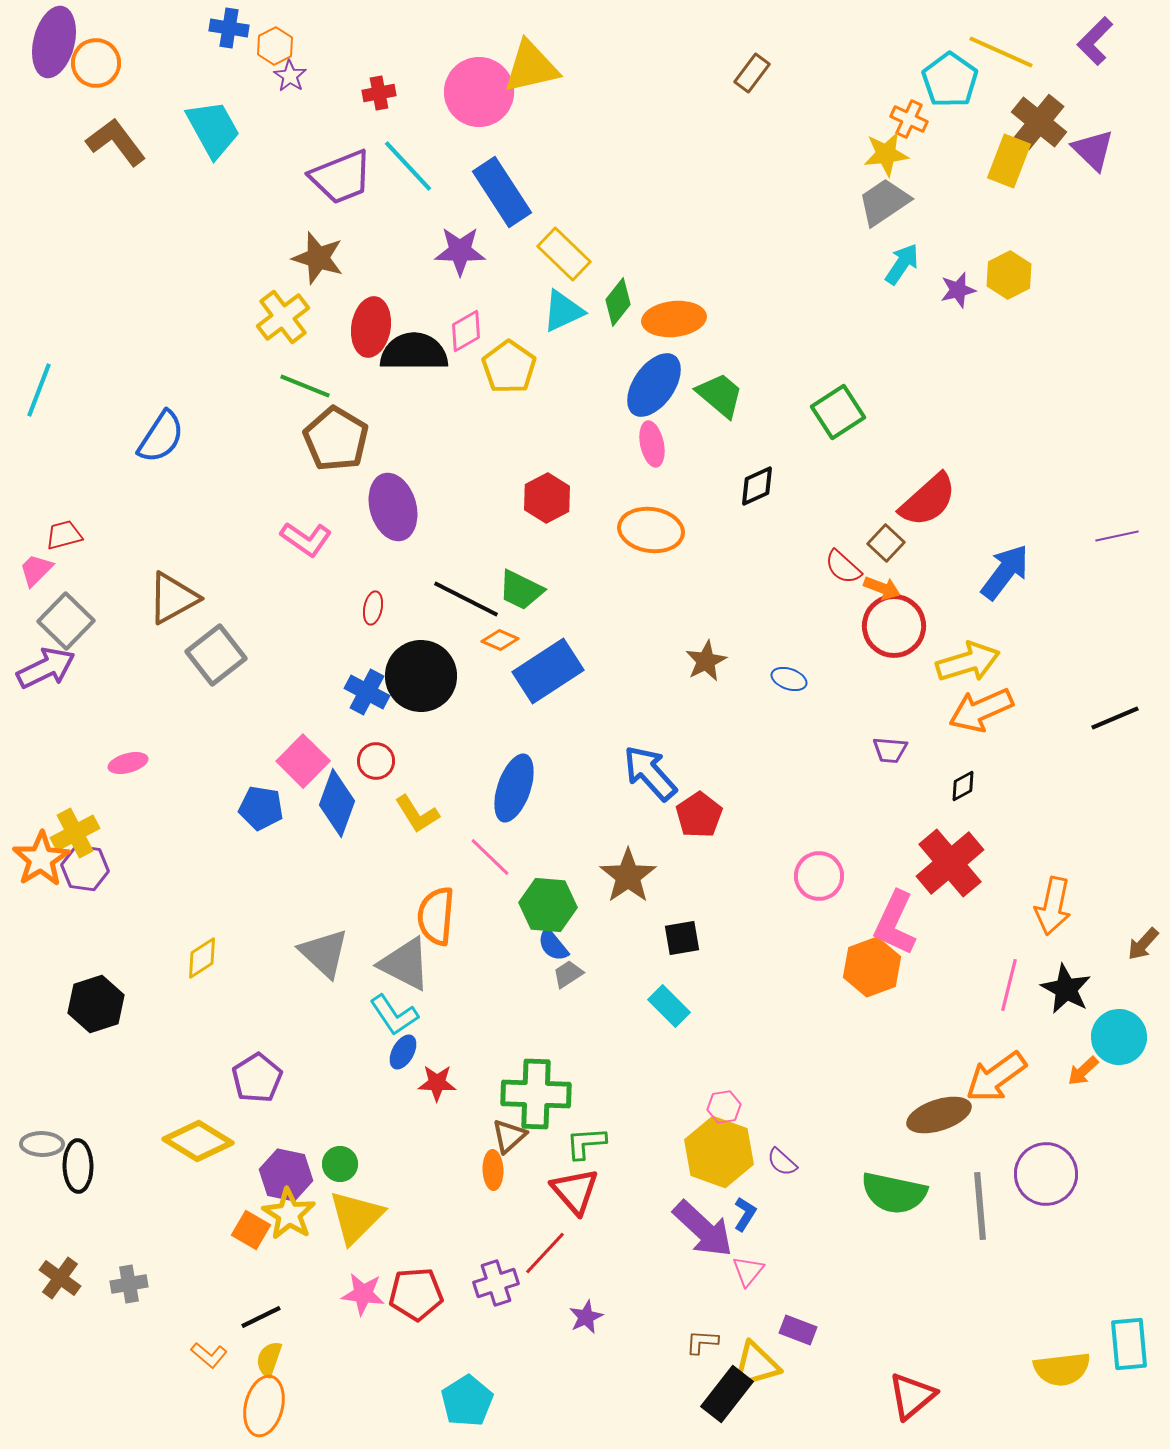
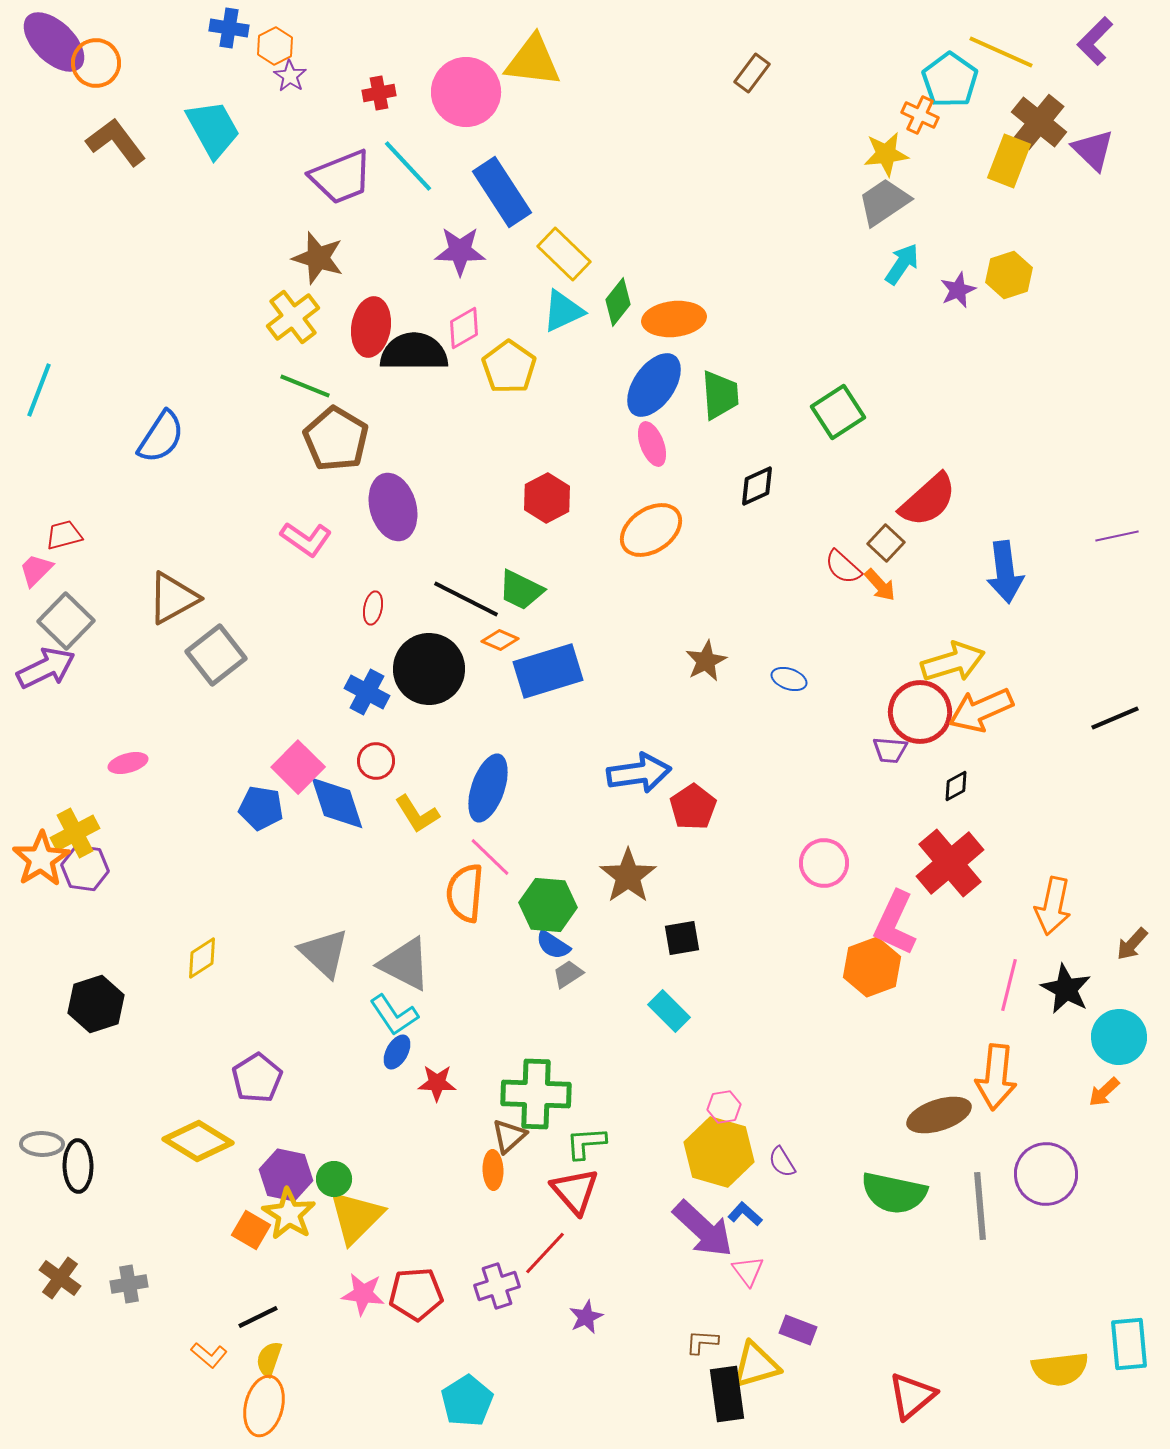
purple ellipse at (54, 42): rotated 60 degrees counterclockwise
yellow triangle at (531, 67): moved 2 px right, 6 px up; rotated 20 degrees clockwise
pink circle at (479, 92): moved 13 px left
orange cross at (909, 119): moved 11 px right, 4 px up
yellow hexagon at (1009, 275): rotated 9 degrees clockwise
purple star at (958, 290): rotated 9 degrees counterclockwise
yellow cross at (283, 317): moved 10 px right
pink diamond at (466, 331): moved 2 px left, 3 px up
green trapezoid at (720, 395): rotated 46 degrees clockwise
pink ellipse at (652, 444): rotated 9 degrees counterclockwise
orange ellipse at (651, 530): rotated 42 degrees counterclockwise
blue arrow at (1005, 572): rotated 136 degrees clockwise
orange arrow at (882, 588): moved 2 px left, 3 px up; rotated 27 degrees clockwise
red circle at (894, 626): moved 26 px right, 86 px down
yellow arrow at (968, 662): moved 15 px left
blue rectangle at (548, 671): rotated 16 degrees clockwise
black circle at (421, 676): moved 8 px right, 7 px up
pink square at (303, 761): moved 5 px left, 6 px down
blue arrow at (650, 773): moved 11 px left; rotated 124 degrees clockwise
black diamond at (963, 786): moved 7 px left
blue ellipse at (514, 788): moved 26 px left
blue diamond at (337, 803): rotated 38 degrees counterclockwise
red pentagon at (699, 815): moved 6 px left, 8 px up
pink circle at (819, 876): moved 5 px right, 13 px up
orange semicircle at (436, 916): moved 29 px right, 23 px up
brown arrow at (1143, 944): moved 11 px left
blue semicircle at (553, 945): rotated 18 degrees counterclockwise
cyan rectangle at (669, 1006): moved 5 px down
blue ellipse at (403, 1052): moved 6 px left
orange arrow at (1083, 1071): moved 21 px right, 21 px down
orange arrow at (996, 1077): rotated 48 degrees counterclockwise
yellow hexagon at (719, 1152): rotated 4 degrees counterclockwise
purple semicircle at (782, 1162): rotated 16 degrees clockwise
green circle at (340, 1164): moved 6 px left, 15 px down
blue L-shape at (745, 1214): rotated 80 degrees counterclockwise
pink triangle at (748, 1271): rotated 16 degrees counterclockwise
purple cross at (496, 1283): moved 1 px right, 3 px down
black line at (261, 1317): moved 3 px left
yellow semicircle at (1062, 1369): moved 2 px left
black rectangle at (727, 1394): rotated 46 degrees counterclockwise
